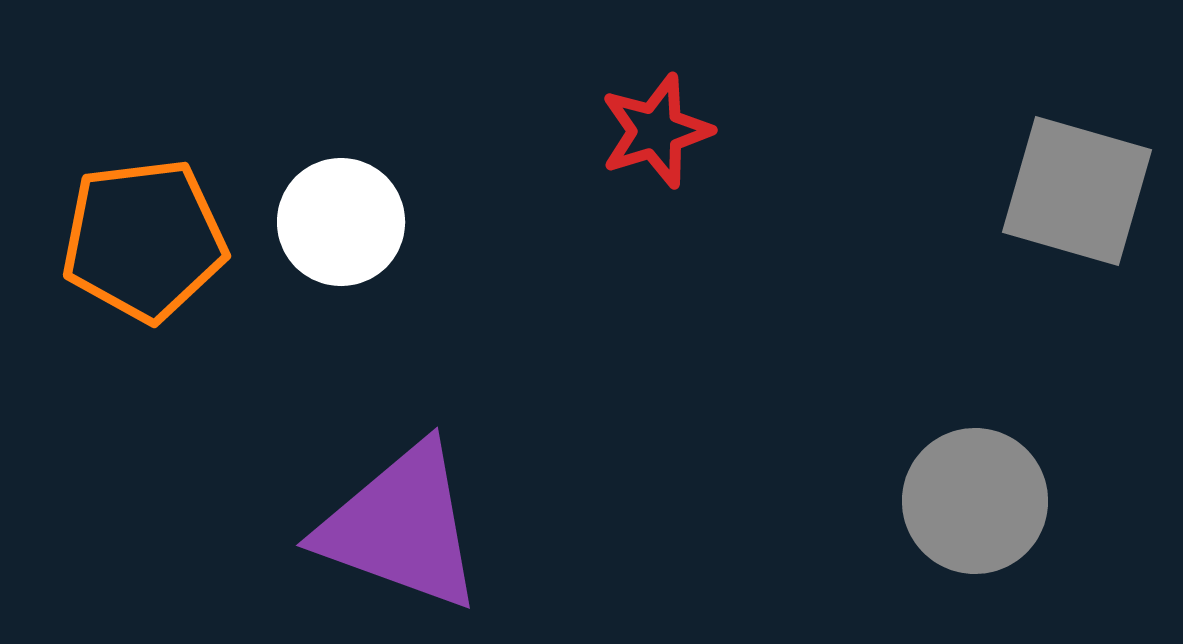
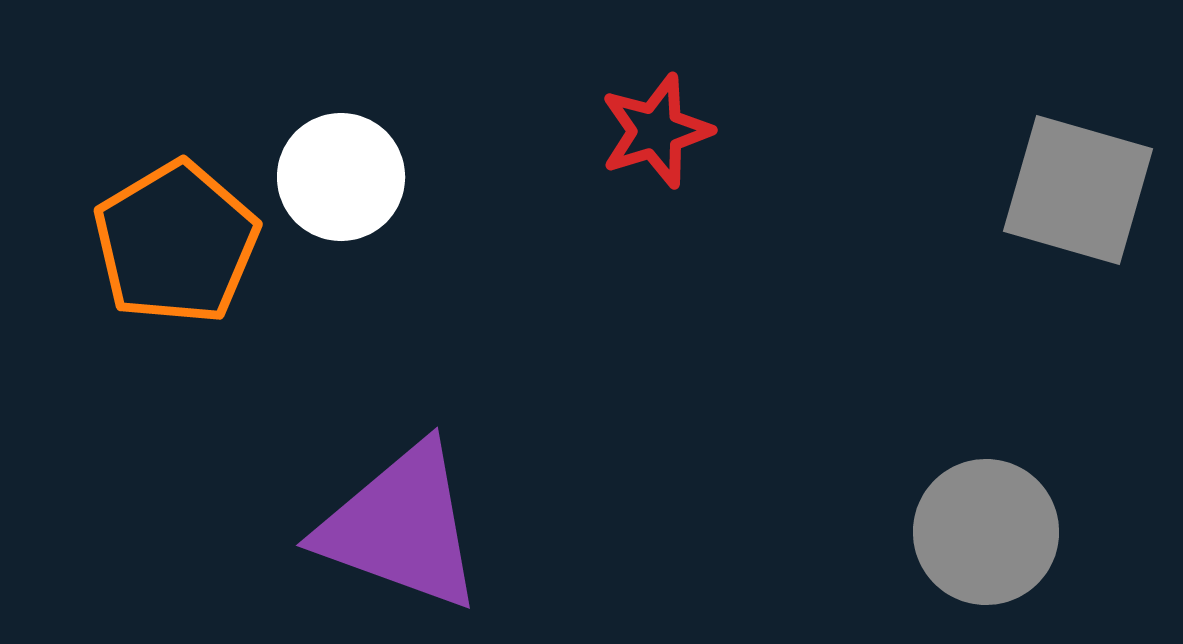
gray square: moved 1 px right, 1 px up
white circle: moved 45 px up
orange pentagon: moved 32 px right, 3 px down; rotated 24 degrees counterclockwise
gray circle: moved 11 px right, 31 px down
